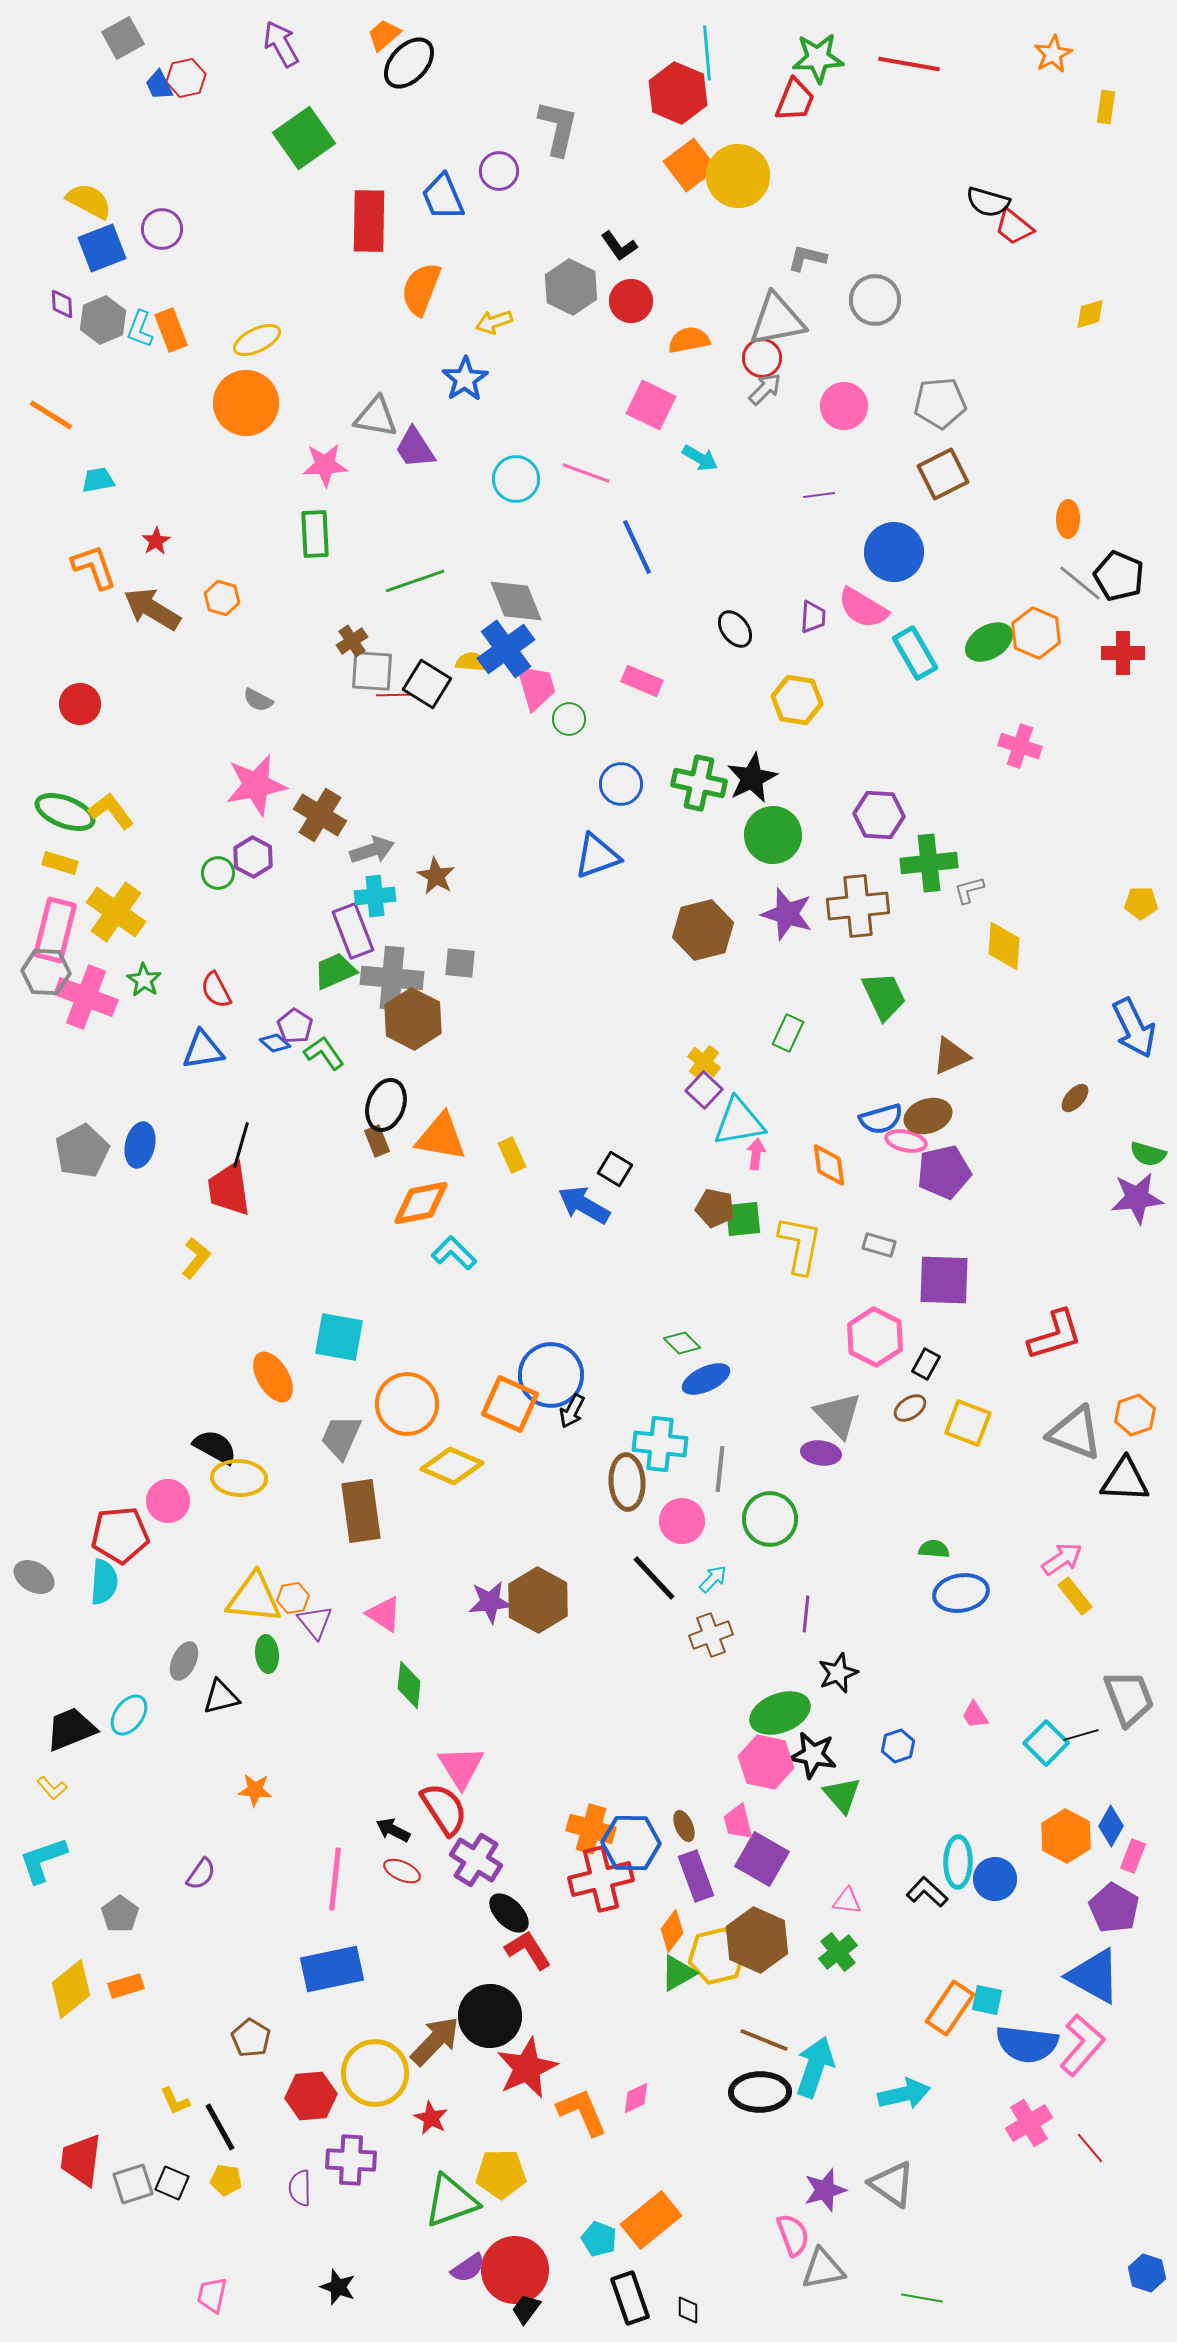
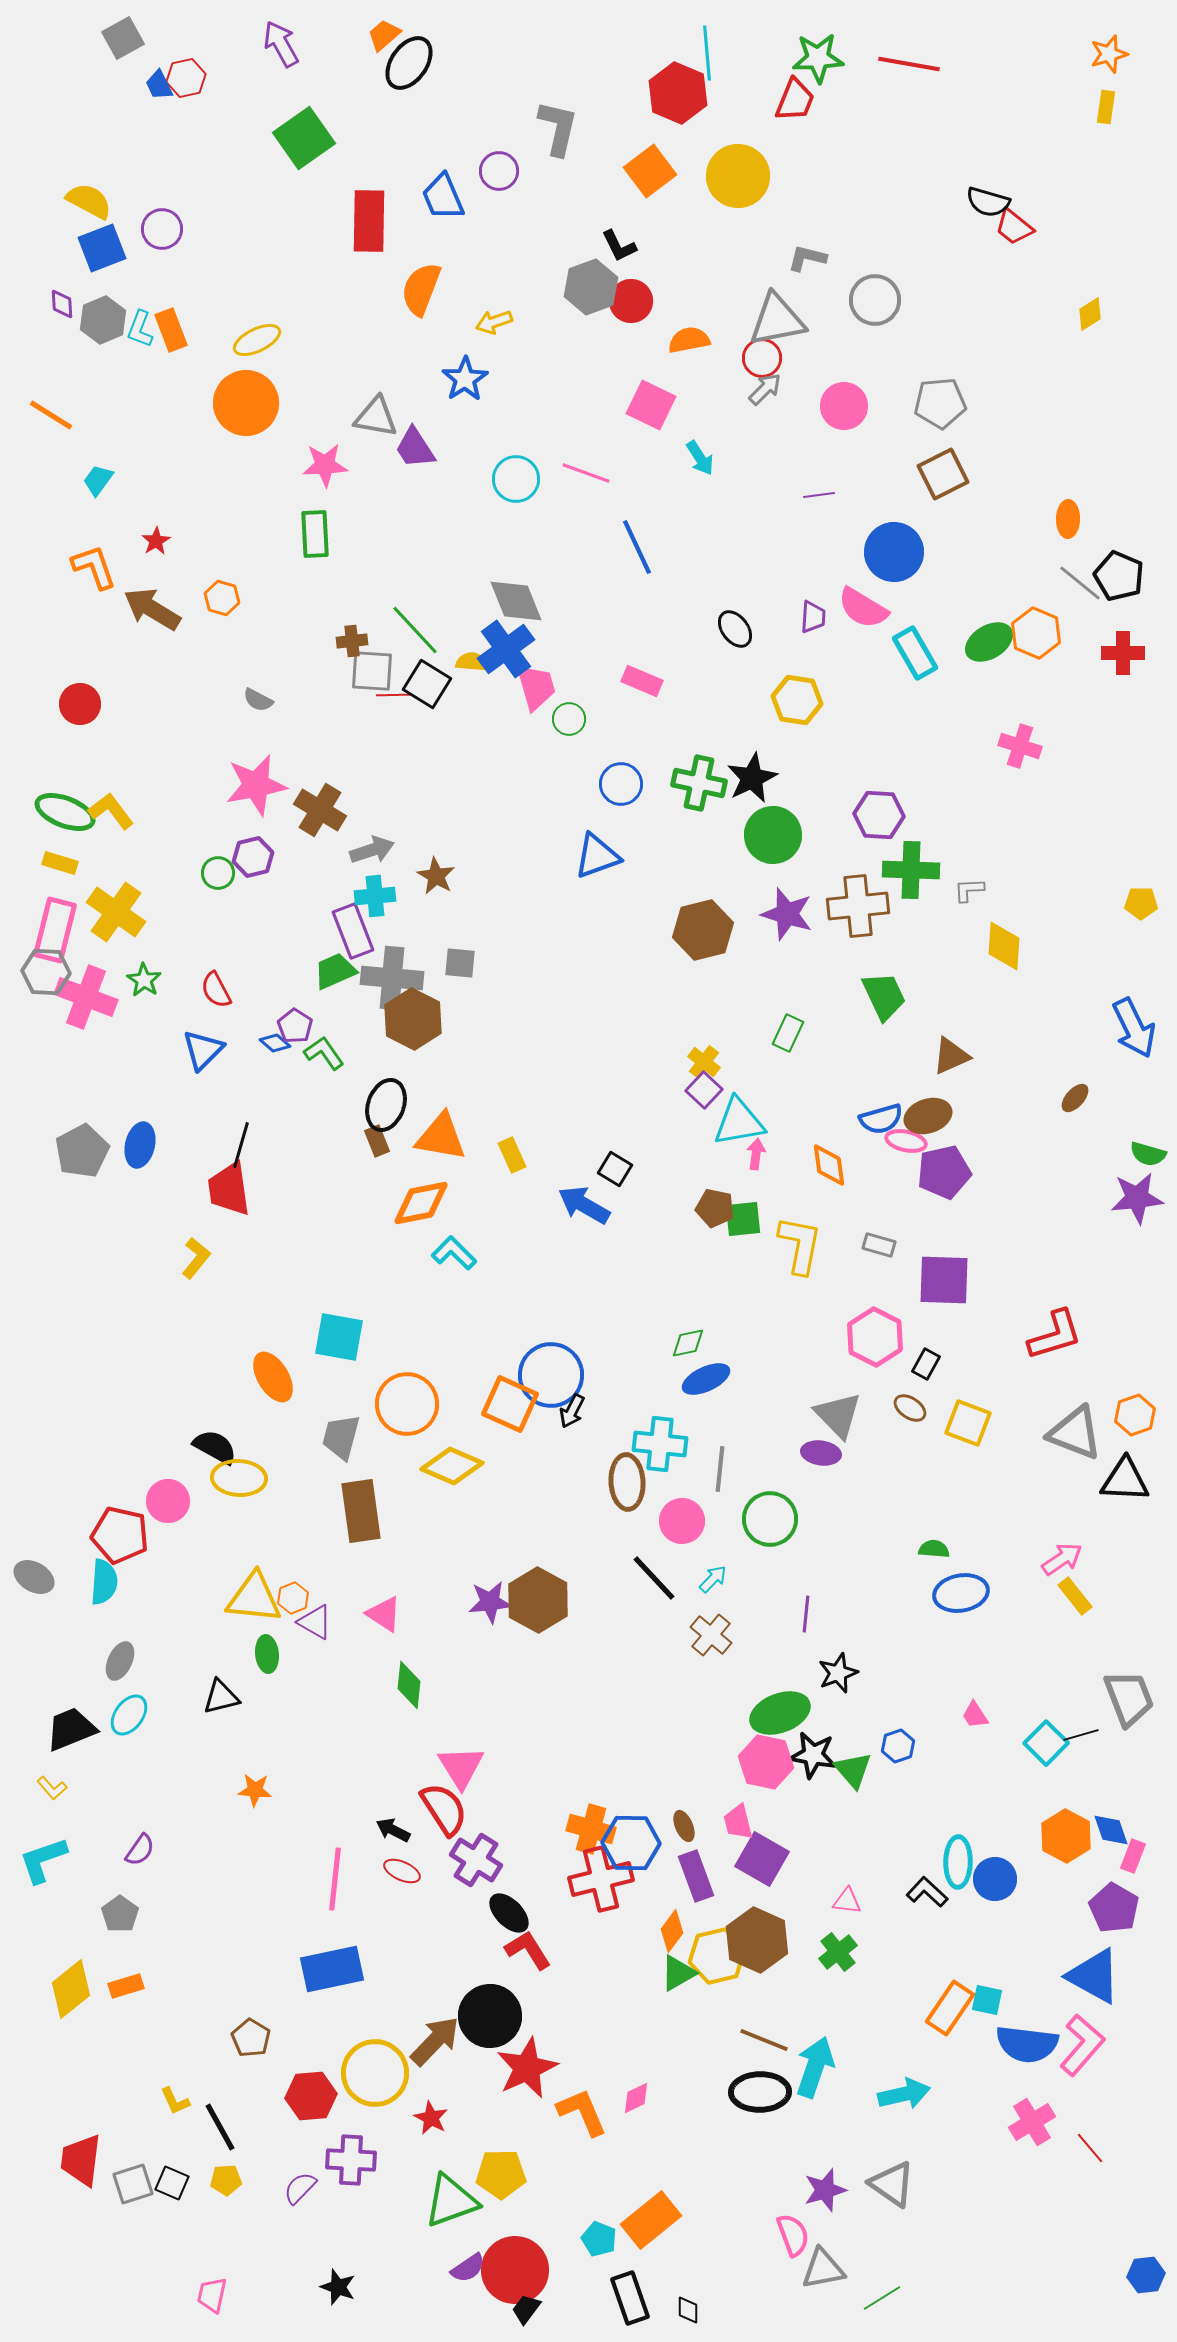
orange star at (1053, 54): moved 56 px right; rotated 12 degrees clockwise
black ellipse at (409, 63): rotated 8 degrees counterclockwise
orange square at (690, 165): moved 40 px left, 6 px down
black L-shape at (619, 246): rotated 9 degrees clockwise
gray hexagon at (571, 287): moved 20 px right; rotated 14 degrees clockwise
yellow diamond at (1090, 314): rotated 16 degrees counterclockwise
cyan arrow at (700, 458): rotated 27 degrees clockwise
cyan trapezoid at (98, 480): rotated 44 degrees counterclockwise
green line at (415, 581): moved 49 px down; rotated 66 degrees clockwise
brown cross at (352, 641): rotated 28 degrees clockwise
brown cross at (320, 815): moved 5 px up
purple hexagon at (253, 857): rotated 18 degrees clockwise
green cross at (929, 863): moved 18 px left, 7 px down; rotated 8 degrees clockwise
gray L-shape at (969, 890): rotated 12 degrees clockwise
blue triangle at (203, 1050): rotated 36 degrees counterclockwise
green diamond at (682, 1343): moved 6 px right; rotated 57 degrees counterclockwise
brown ellipse at (910, 1408): rotated 68 degrees clockwise
gray trapezoid at (341, 1437): rotated 9 degrees counterclockwise
red pentagon at (120, 1535): rotated 18 degrees clockwise
orange hexagon at (293, 1598): rotated 12 degrees counterclockwise
purple triangle at (315, 1622): rotated 21 degrees counterclockwise
brown cross at (711, 1635): rotated 30 degrees counterclockwise
gray ellipse at (184, 1661): moved 64 px left
green triangle at (842, 1795): moved 11 px right, 25 px up
blue diamond at (1111, 1826): moved 4 px down; rotated 48 degrees counterclockwise
purple semicircle at (201, 1874): moved 61 px left, 24 px up
pink cross at (1029, 2123): moved 3 px right, 1 px up
yellow pentagon at (226, 2180): rotated 12 degrees counterclockwise
purple semicircle at (300, 2188): rotated 45 degrees clockwise
blue hexagon at (1147, 2273): moved 1 px left, 2 px down; rotated 24 degrees counterclockwise
green line at (922, 2298): moved 40 px left; rotated 42 degrees counterclockwise
